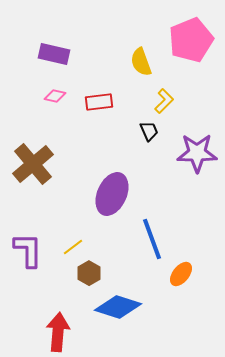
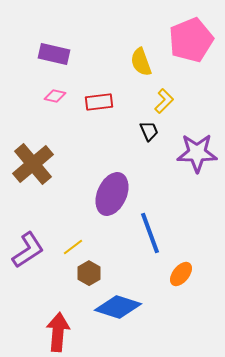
blue line: moved 2 px left, 6 px up
purple L-shape: rotated 57 degrees clockwise
